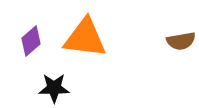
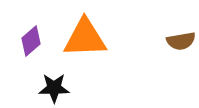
orange triangle: rotated 9 degrees counterclockwise
